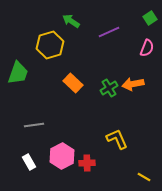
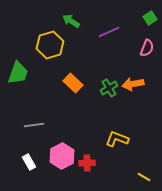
yellow L-shape: rotated 45 degrees counterclockwise
